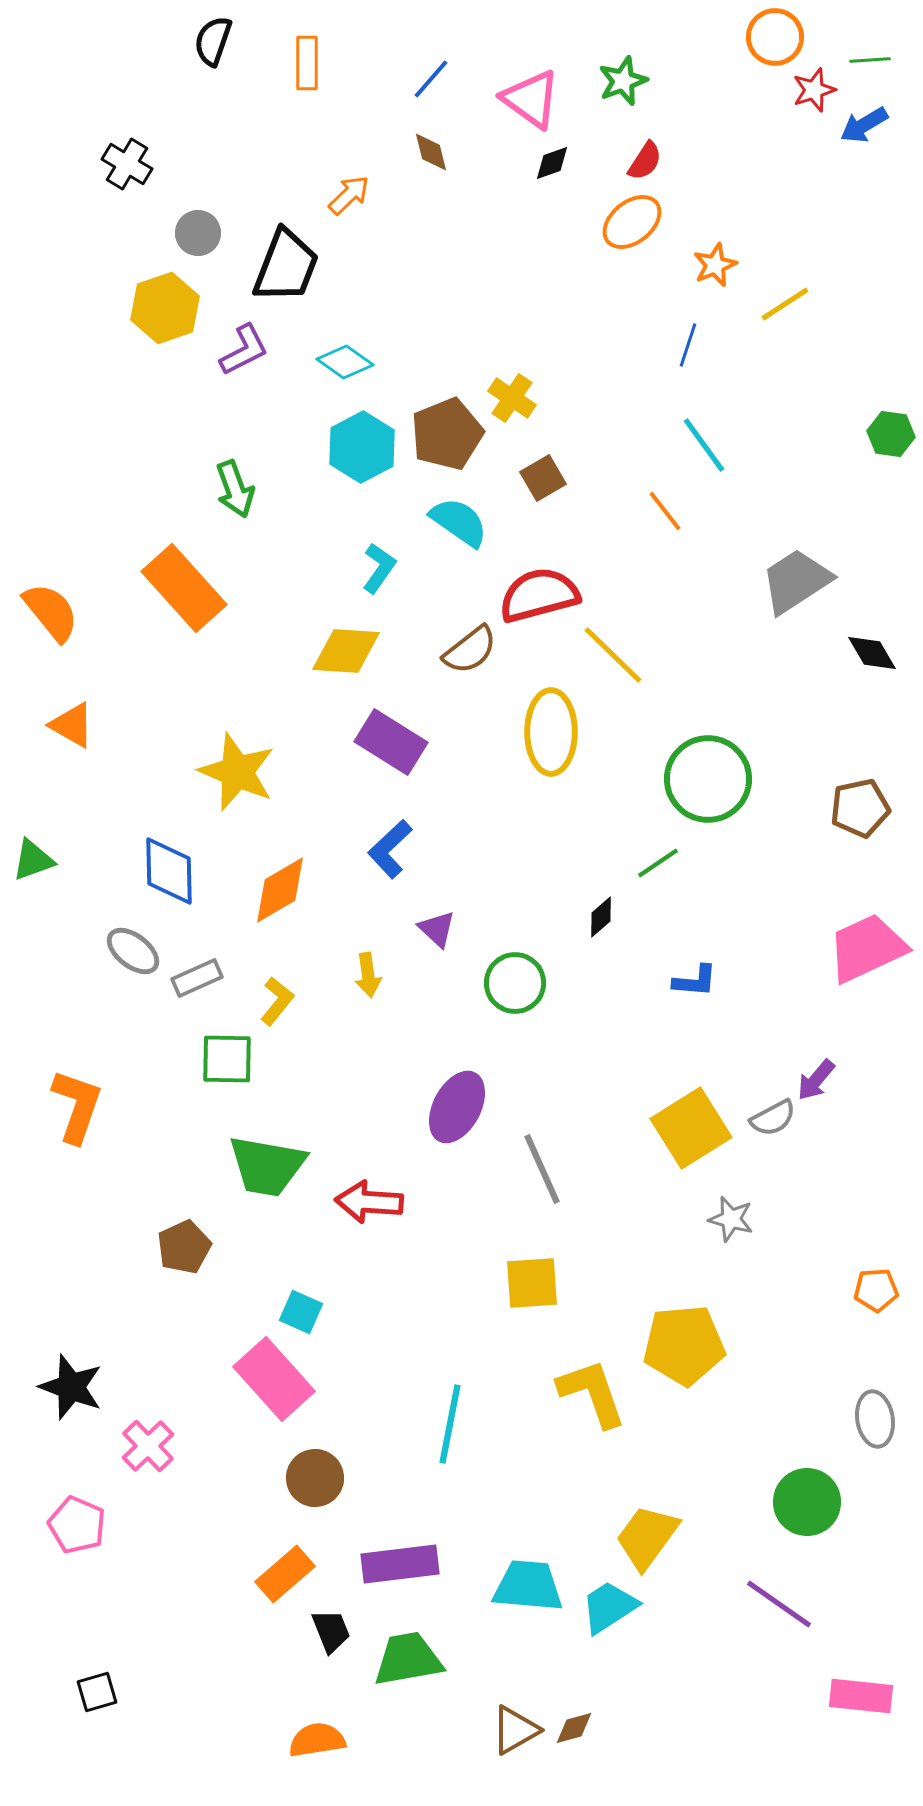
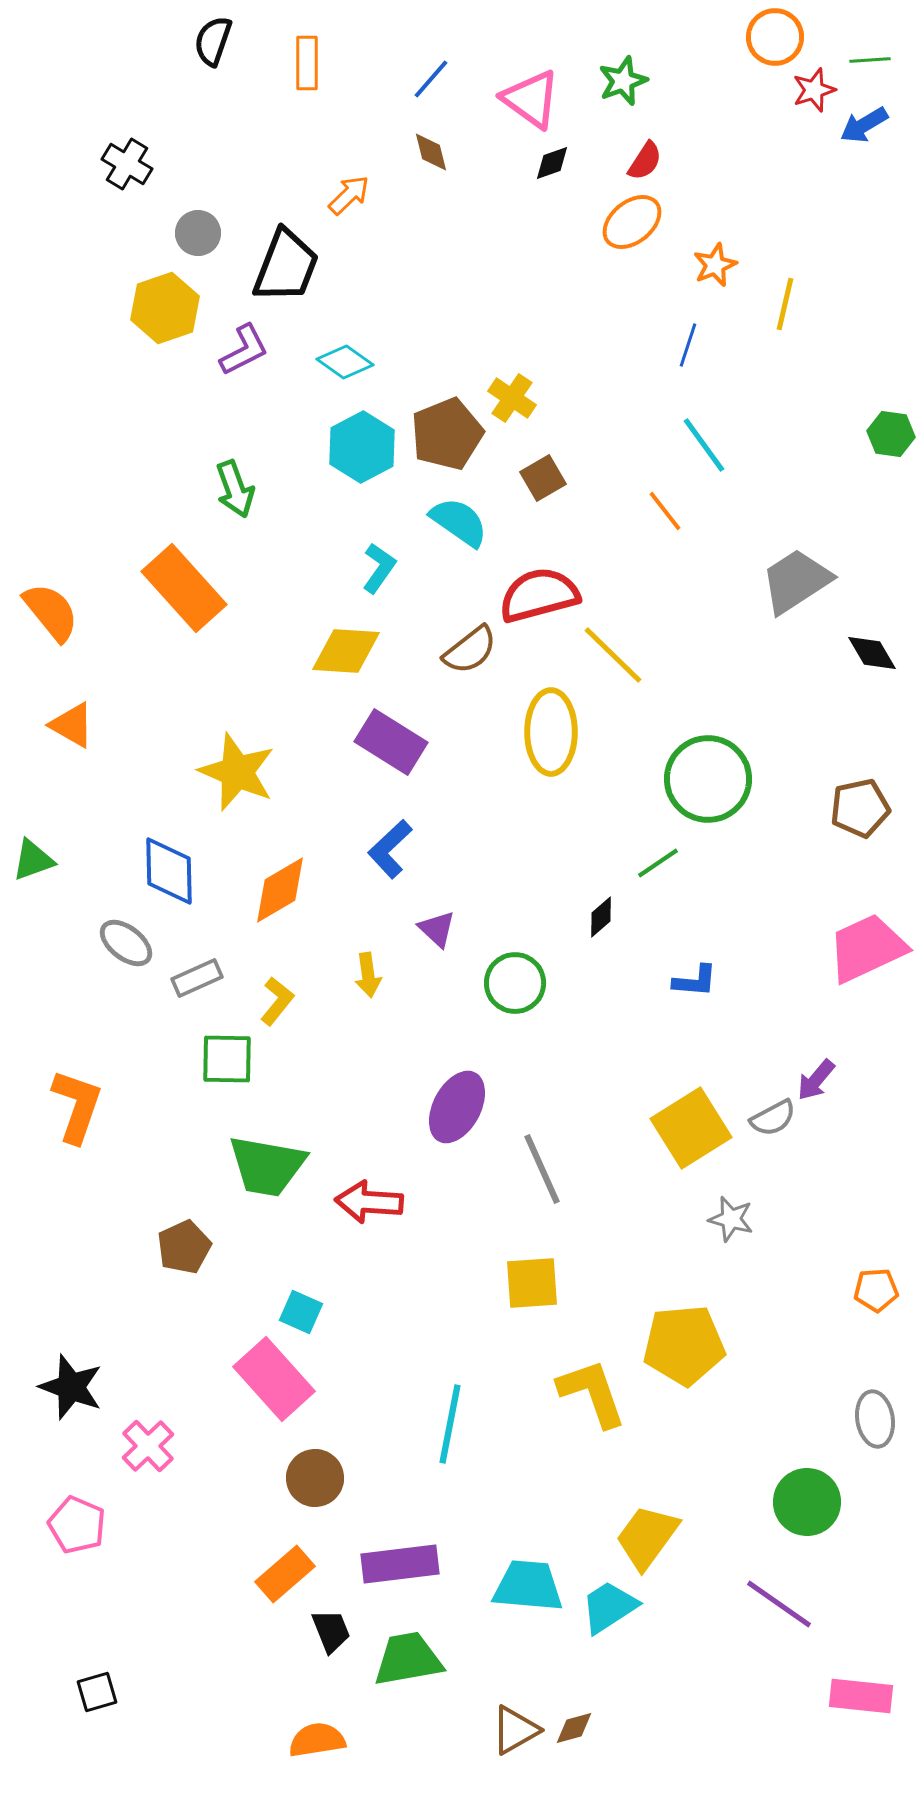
yellow line at (785, 304): rotated 44 degrees counterclockwise
gray ellipse at (133, 951): moved 7 px left, 8 px up
